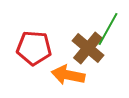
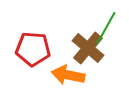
green line: moved 2 px left, 1 px up
red pentagon: moved 1 px left, 1 px down
